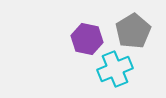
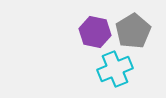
purple hexagon: moved 8 px right, 7 px up
